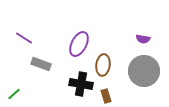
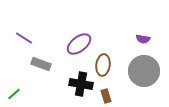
purple ellipse: rotated 25 degrees clockwise
